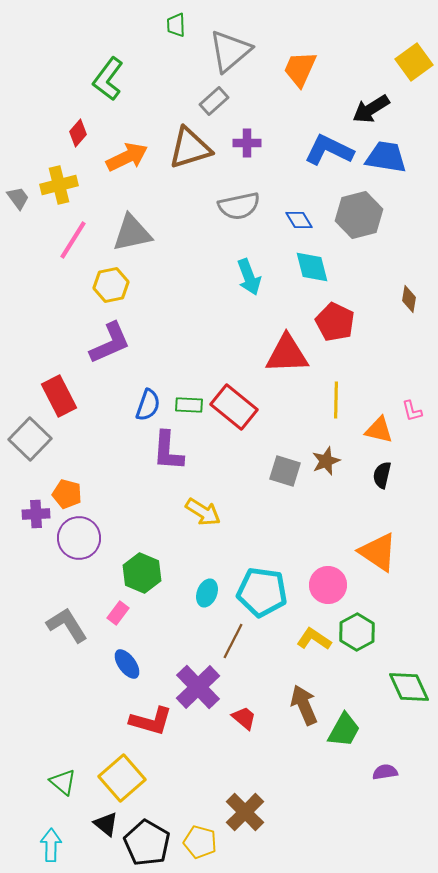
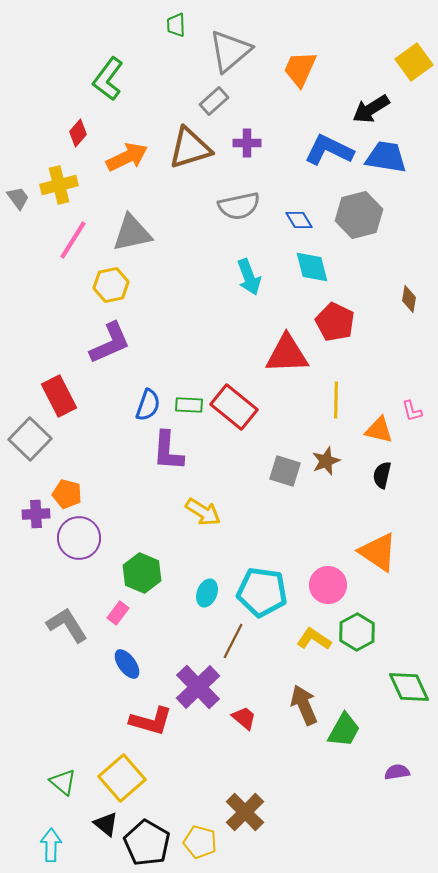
purple semicircle at (385, 772): moved 12 px right
